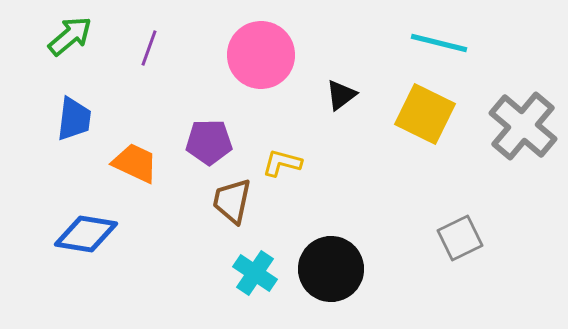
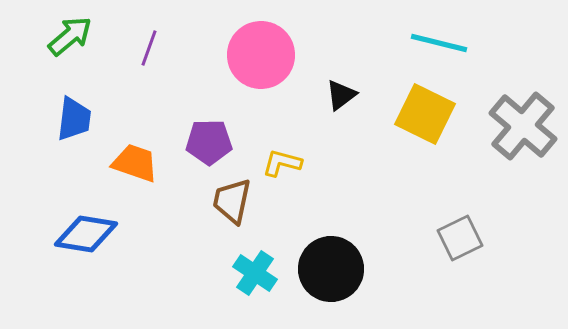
orange trapezoid: rotated 6 degrees counterclockwise
